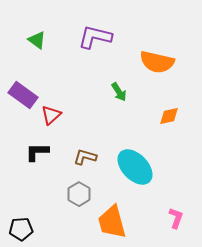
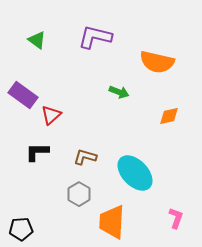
green arrow: rotated 36 degrees counterclockwise
cyan ellipse: moved 6 px down
orange trapezoid: rotated 18 degrees clockwise
